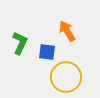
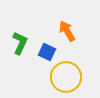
blue square: rotated 18 degrees clockwise
